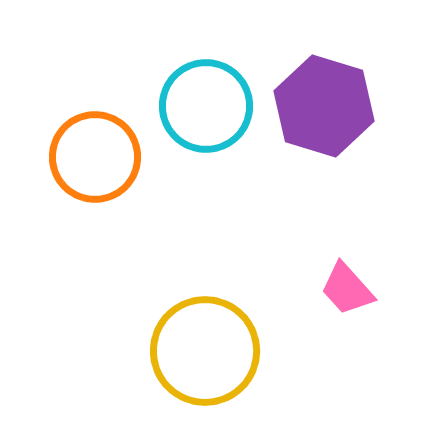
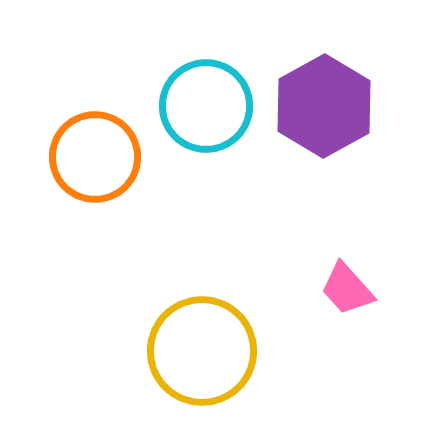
purple hexagon: rotated 14 degrees clockwise
yellow circle: moved 3 px left
